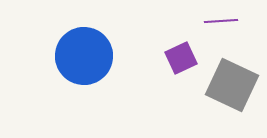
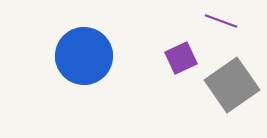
purple line: rotated 24 degrees clockwise
gray square: rotated 30 degrees clockwise
